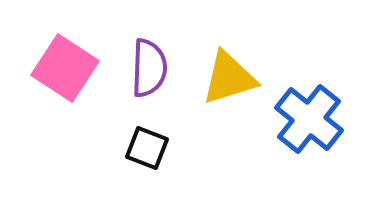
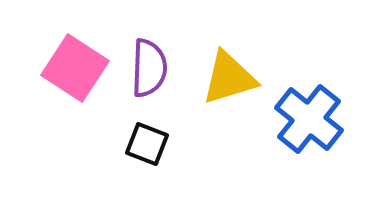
pink square: moved 10 px right
black square: moved 4 px up
